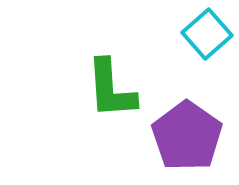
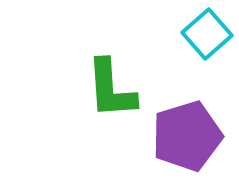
purple pentagon: rotated 20 degrees clockwise
